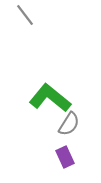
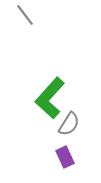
green L-shape: rotated 87 degrees counterclockwise
